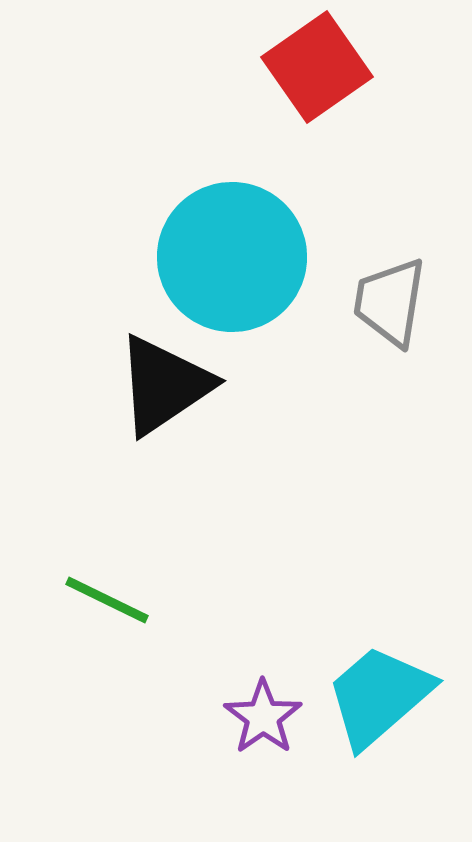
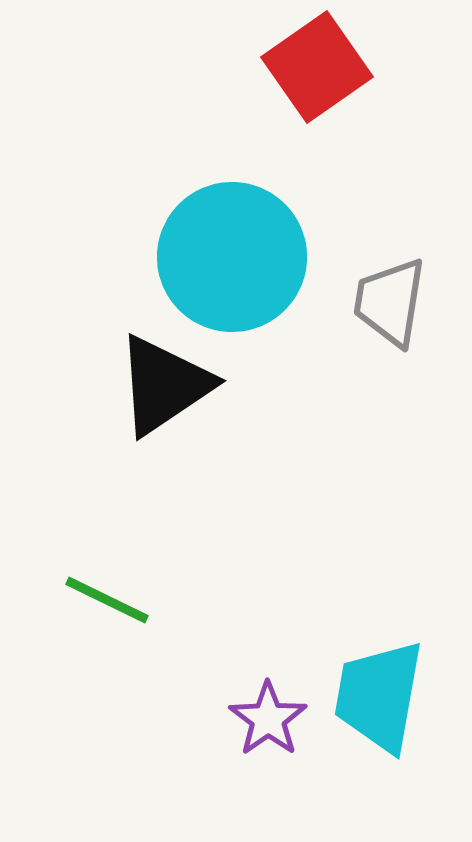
cyan trapezoid: rotated 39 degrees counterclockwise
purple star: moved 5 px right, 2 px down
